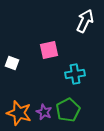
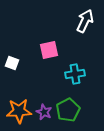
orange star: moved 2 px up; rotated 20 degrees counterclockwise
